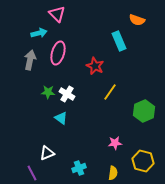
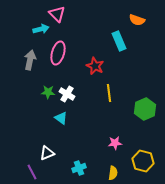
cyan arrow: moved 2 px right, 4 px up
yellow line: moved 1 px left, 1 px down; rotated 42 degrees counterclockwise
green hexagon: moved 1 px right, 2 px up
purple line: moved 1 px up
